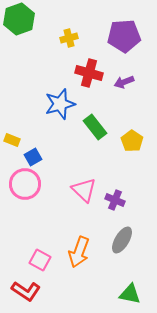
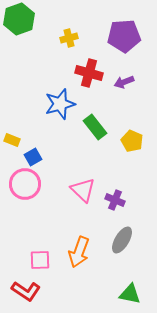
yellow pentagon: rotated 10 degrees counterclockwise
pink triangle: moved 1 px left
pink square: rotated 30 degrees counterclockwise
